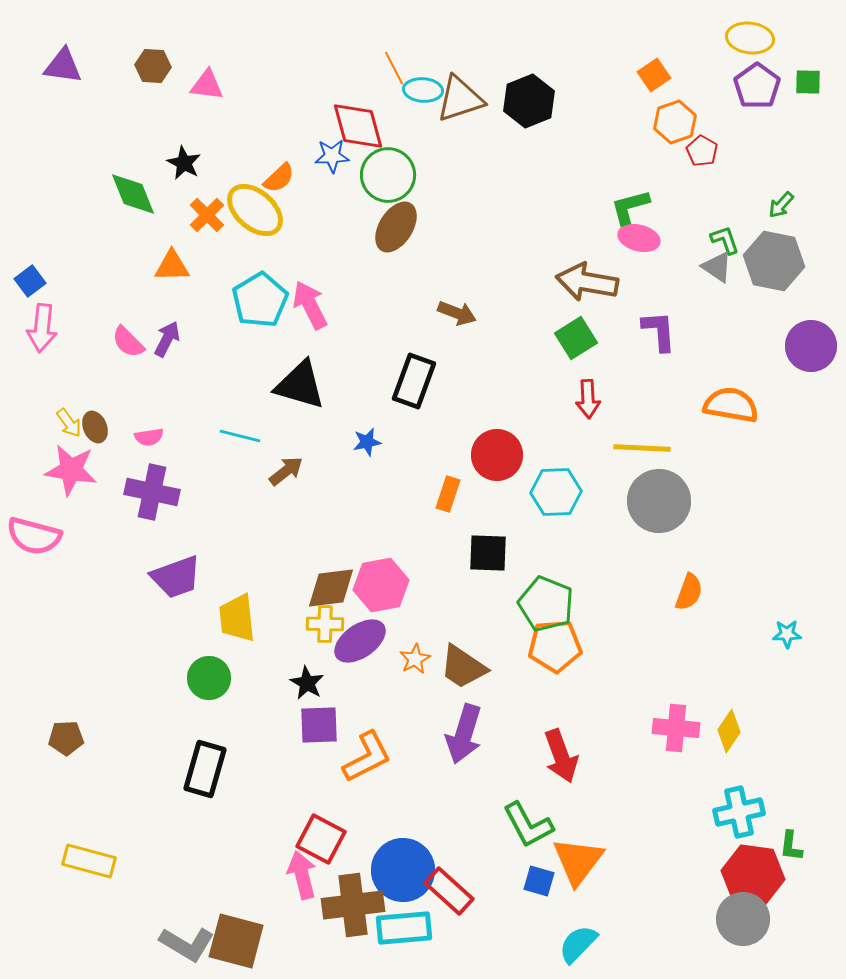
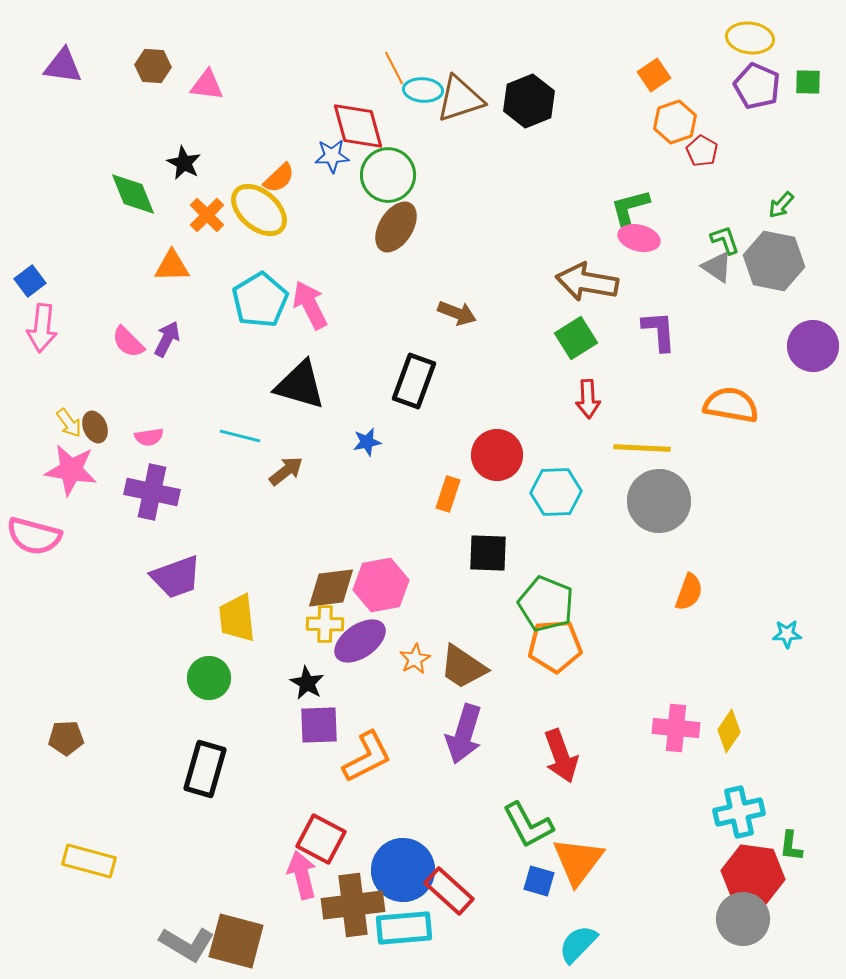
purple pentagon at (757, 86): rotated 12 degrees counterclockwise
yellow ellipse at (255, 210): moved 4 px right
purple circle at (811, 346): moved 2 px right
